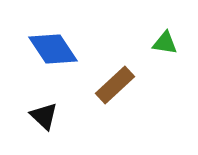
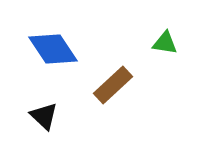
brown rectangle: moved 2 px left
